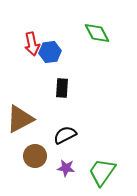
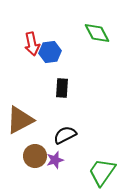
brown triangle: moved 1 px down
purple star: moved 11 px left, 8 px up; rotated 24 degrees counterclockwise
